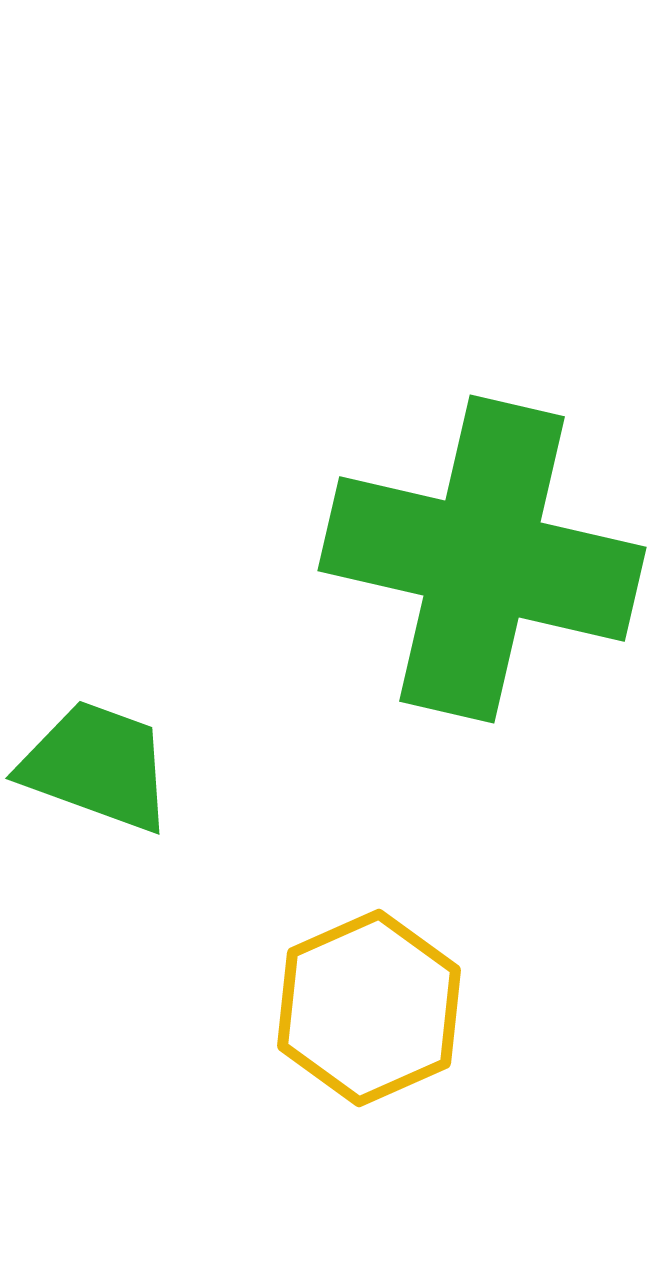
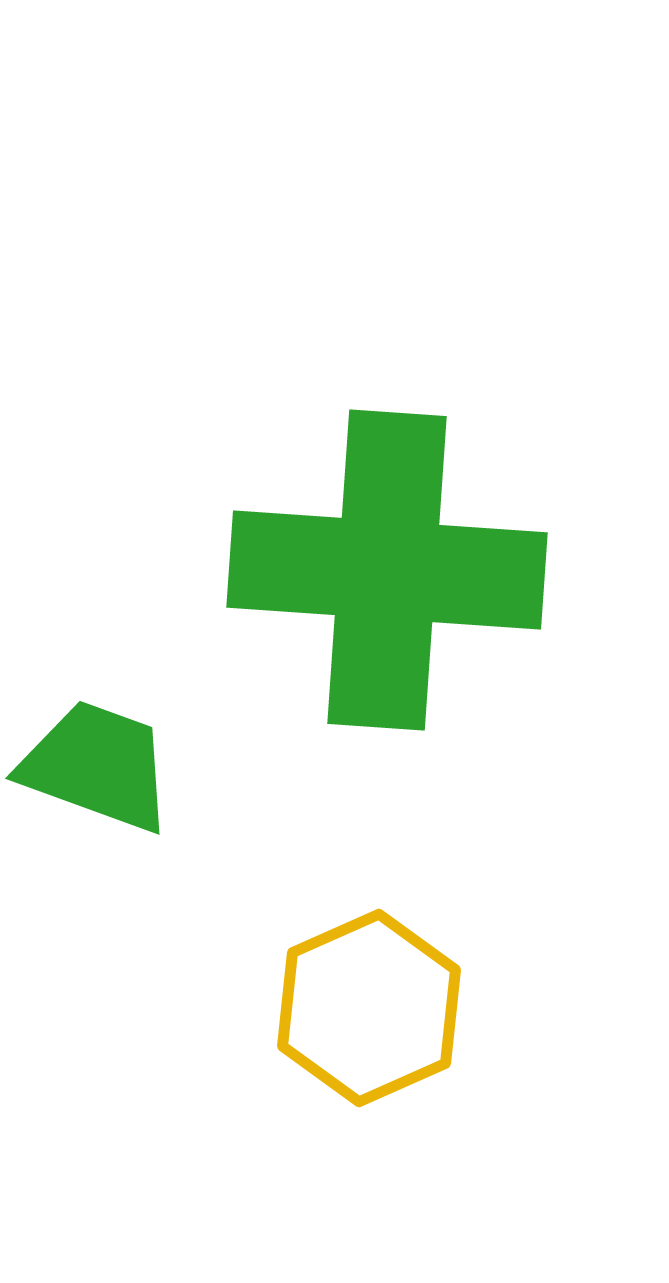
green cross: moved 95 px left, 11 px down; rotated 9 degrees counterclockwise
